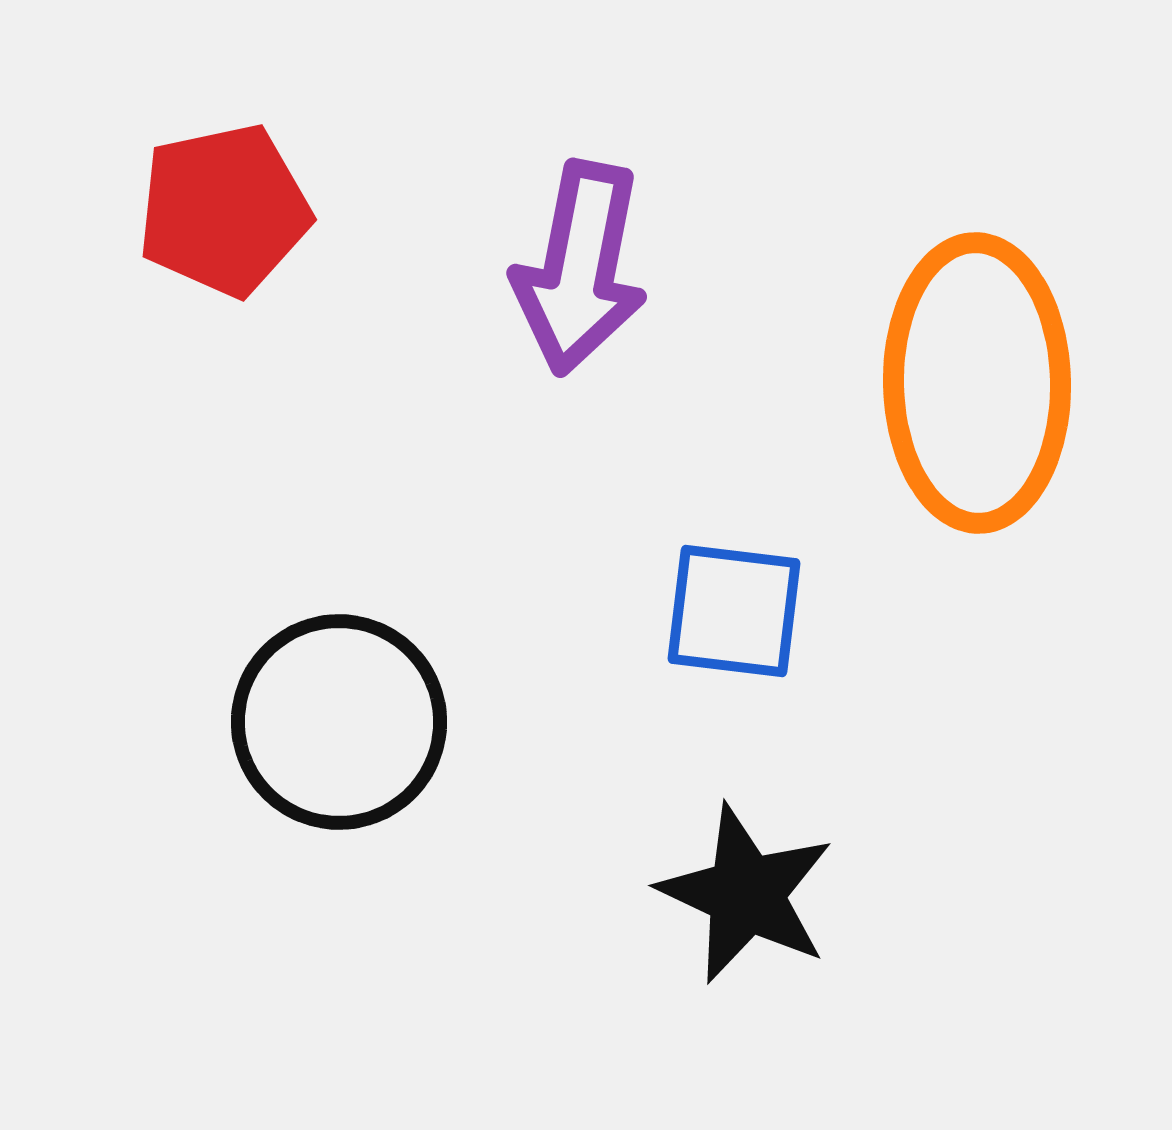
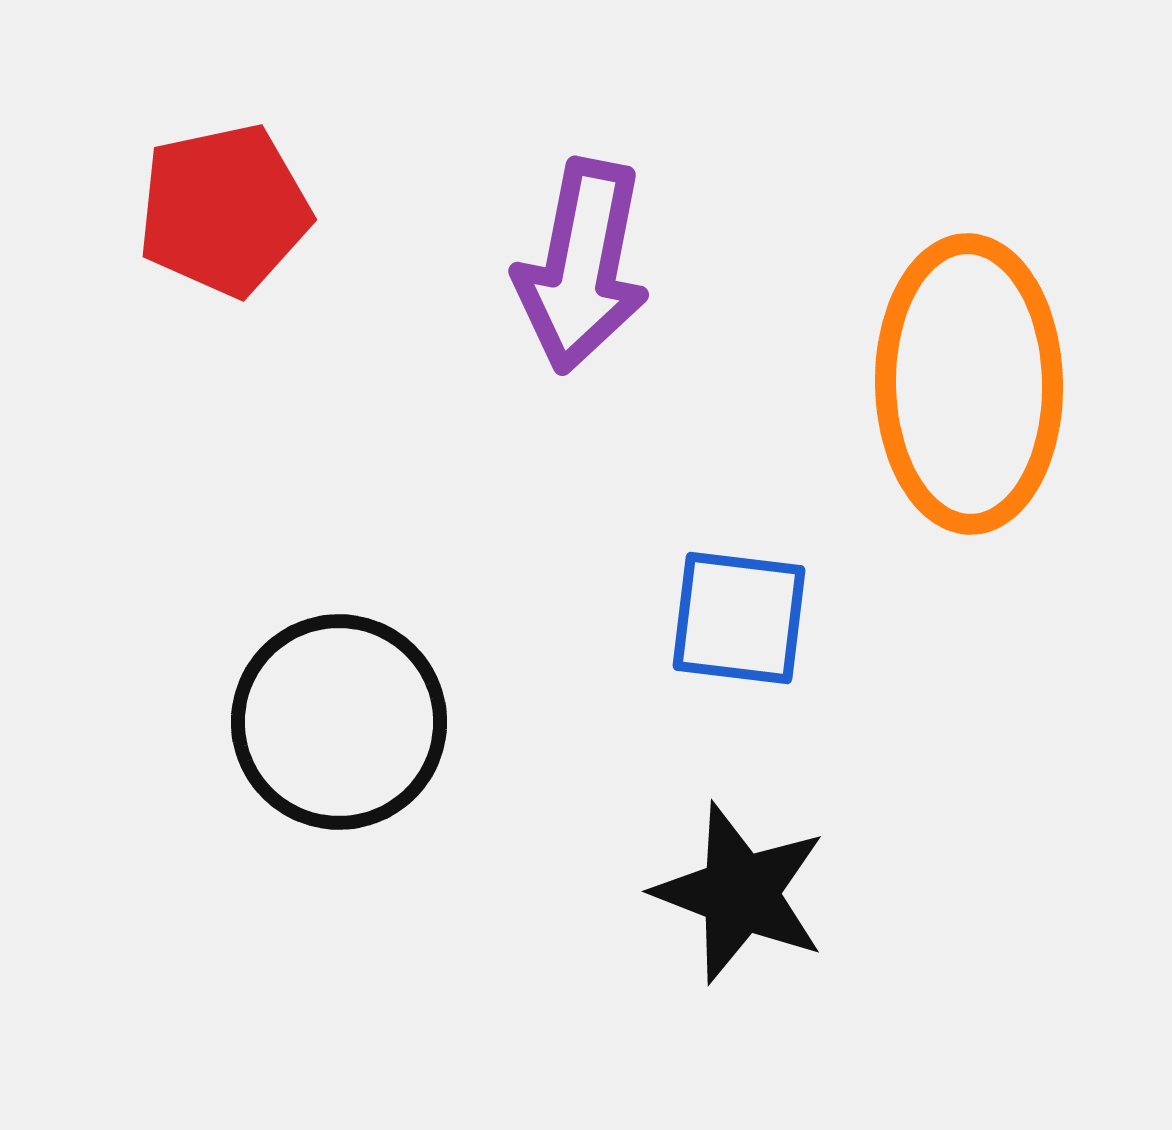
purple arrow: moved 2 px right, 2 px up
orange ellipse: moved 8 px left, 1 px down
blue square: moved 5 px right, 7 px down
black star: moved 6 px left, 1 px up; rotated 4 degrees counterclockwise
